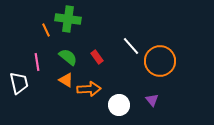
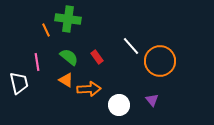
green semicircle: moved 1 px right
